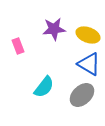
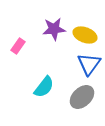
yellow ellipse: moved 3 px left
pink rectangle: rotated 56 degrees clockwise
blue triangle: rotated 35 degrees clockwise
gray ellipse: moved 2 px down
